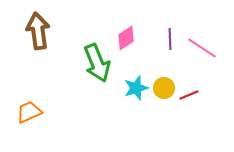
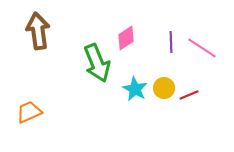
purple line: moved 1 px right, 3 px down
cyan star: moved 1 px left, 1 px down; rotated 25 degrees counterclockwise
